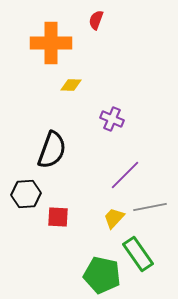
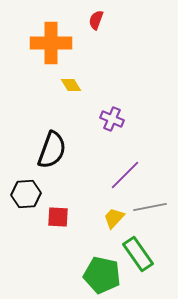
yellow diamond: rotated 55 degrees clockwise
